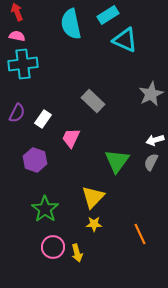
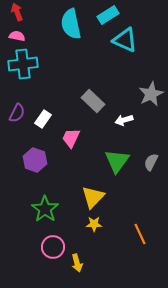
white arrow: moved 31 px left, 20 px up
yellow arrow: moved 10 px down
